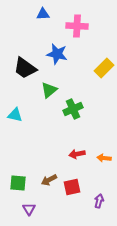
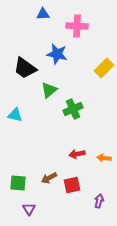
brown arrow: moved 2 px up
red square: moved 2 px up
